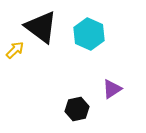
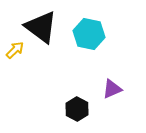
cyan hexagon: rotated 12 degrees counterclockwise
purple triangle: rotated 10 degrees clockwise
black hexagon: rotated 20 degrees counterclockwise
